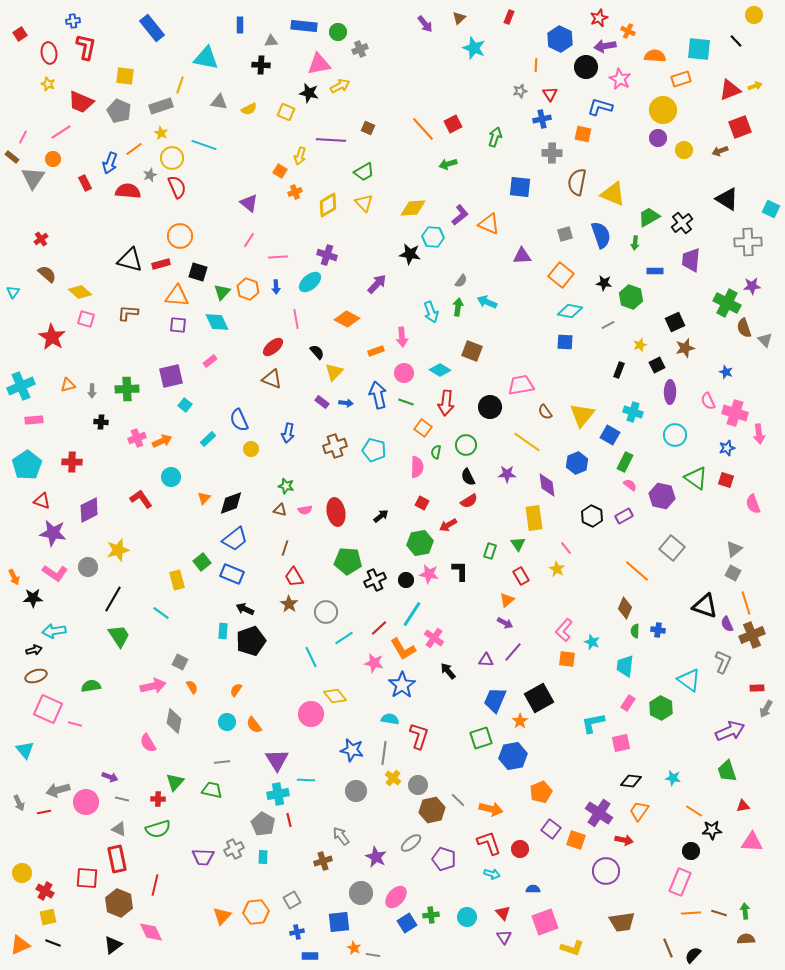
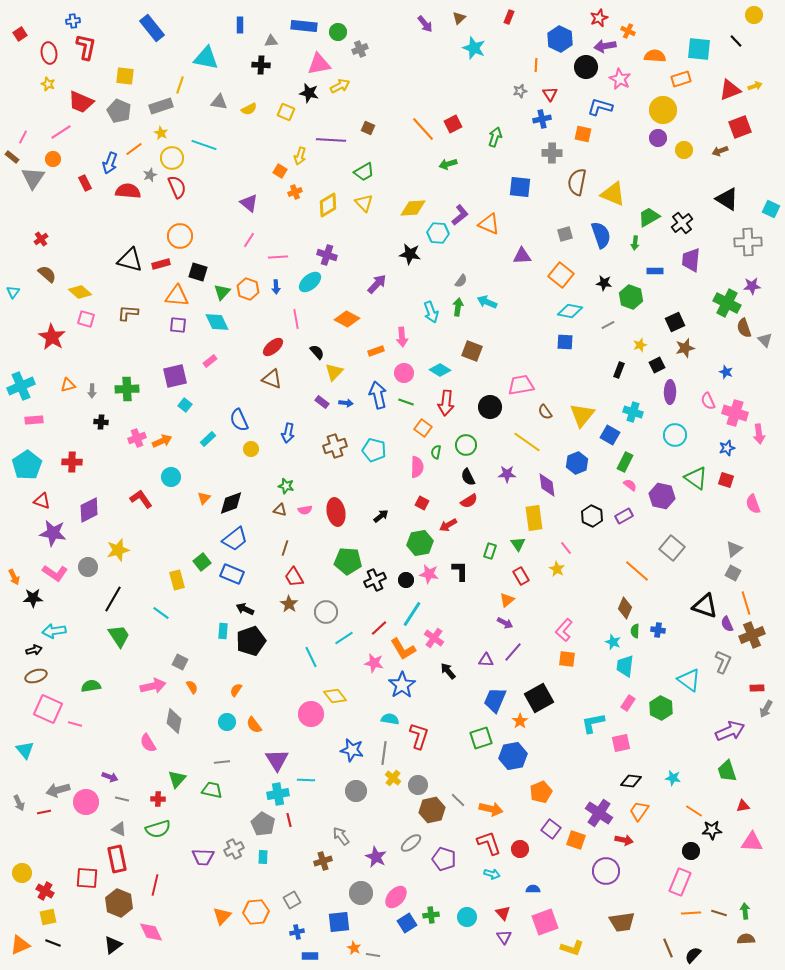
cyan hexagon at (433, 237): moved 5 px right, 4 px up
purple square at (171, 376): moved 4 px right
cyan star at (592, 642): moved 21 px right
green triangle at (175, 782): moved 2 px right, 3 px up
